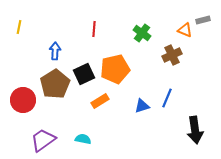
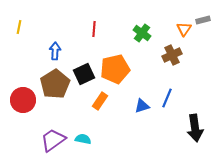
orange triangle: moved 1 px left, 1 px up; rotated 42 degrees clockwise
orange rectangle: rotated 24 degrees counterclockwise
black arrow: moved 2 px up
purple trapezoid: moved 10 px right
